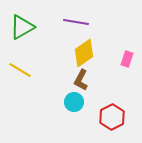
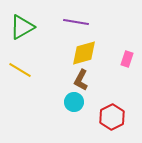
yellow diamond: rotated 20 degrees clockwise
